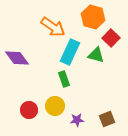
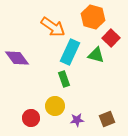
red circle: moved 2 px right, 8 px down
